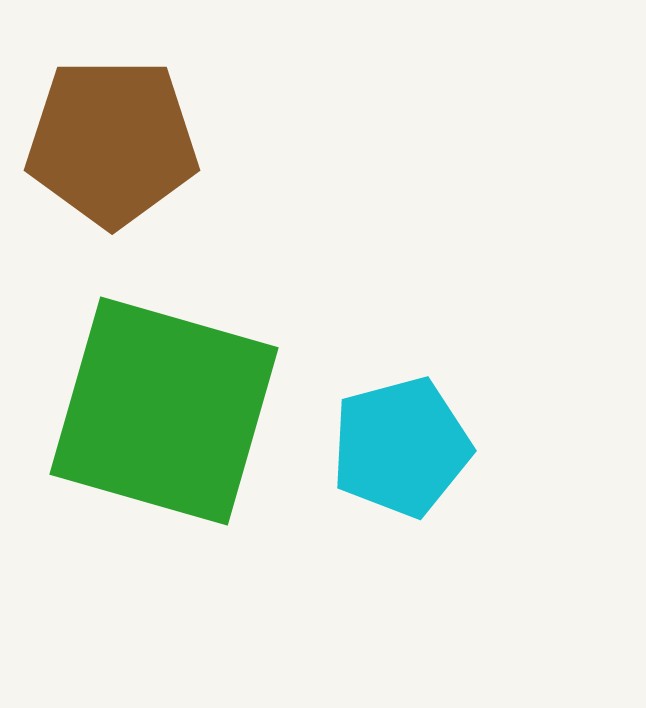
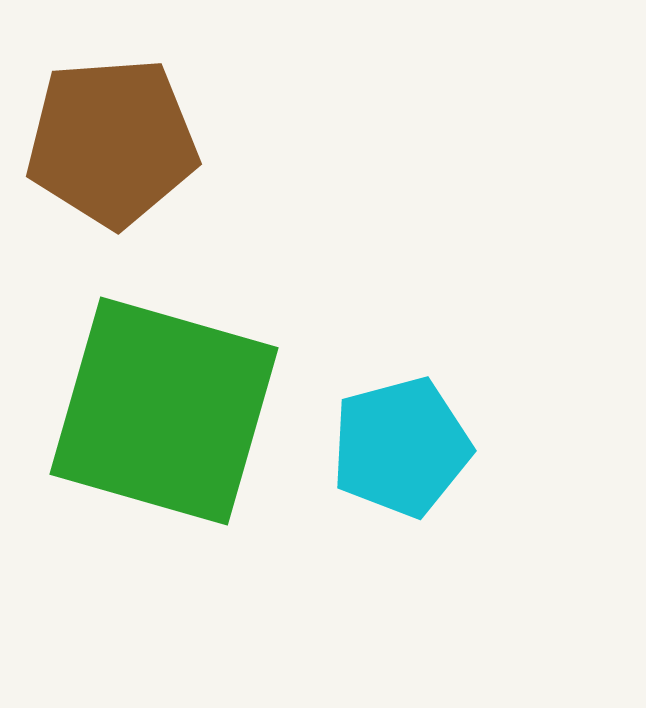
brown pentagon: rotated 4 degrees counterclockwise
